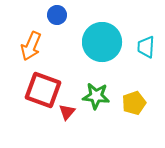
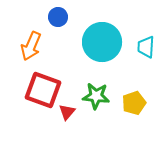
blue circle: moved 1 px right, 2 px down
